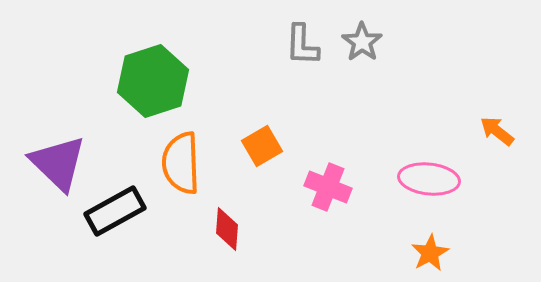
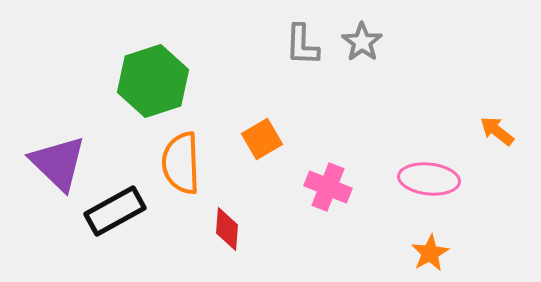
orange square: moved 7 px up
